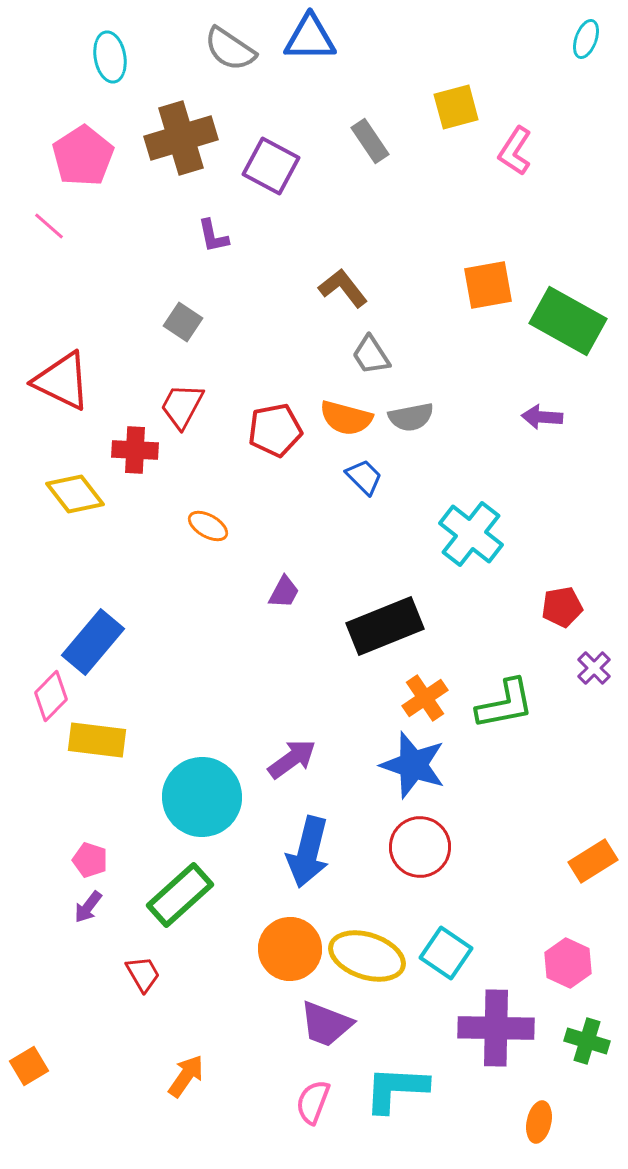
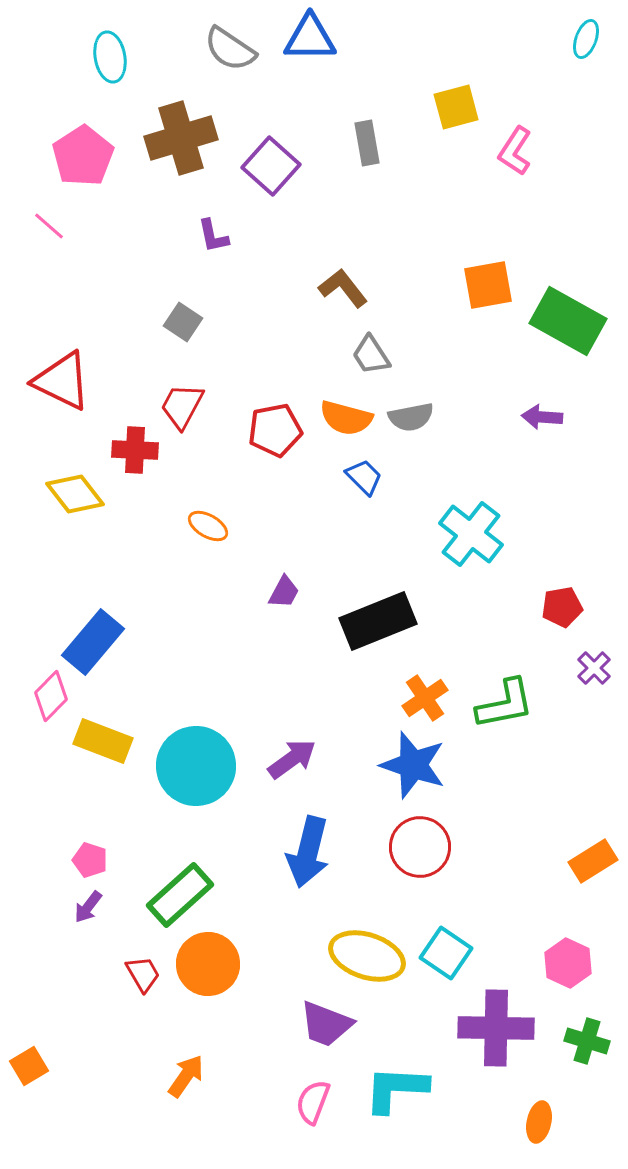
gray rectangle at (370, 141): moved 3 px left, 2 px down; rotated 24 degrees clockwise
purple square at (271, 166): rotated 14 degrees clockwise
black rectangle at (385, 626): moved 7 px left, 5 px up
yellow rectangle at (97, 740): moved 6 px right, 1 px down; rotated 14 degrees clockwise
cyan circle at (202, 797): moved 6 px left, 31 px up
orange circle at (290, 949): moved 82 px left, 15 px down
